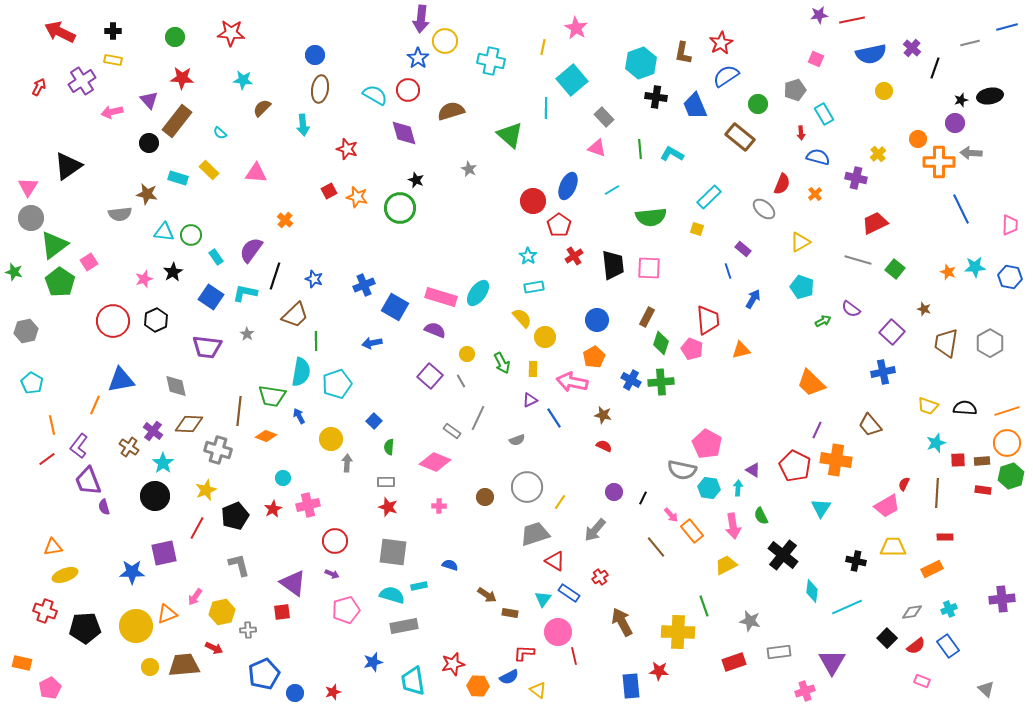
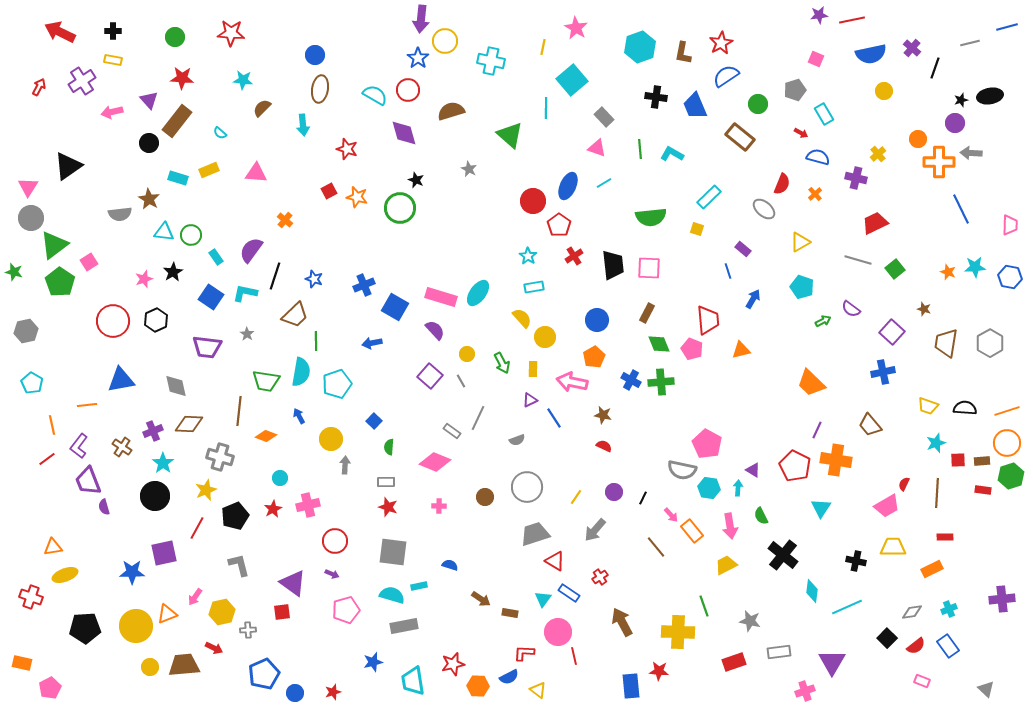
cyan hexagon at (641, 63): moved 1 px left, 16 px up
red arrow at (801, 133): rotated 56 degrees counterclockwise
yellow rectangle at (209, 170): rotated 66 degrees counterclockwise
cyan line at (612, 190): moved 8 px left, 7 px up
brown star at (147, 194): moved 2 px right, 5 px down; rotated 20 degrees clockwise
green square at (895, 269): rotated 12 degrees clockwise
brown rectangle at (647, 317): moved 4 px up
purple semicircle at (435, 330): rotated 25 degrees clockwise
green diamond at (661, 343): moved 2 px left, 1 px down; rotated 40 degrees counterclockwise
green trapezoid at (272, 396): moved 6 px left, 15 px up
orange line at (95, 405): moved 8 px left; rotated 60 degrees clockwise
purple cross at (153, 431): rotated 30 degrees clockwise
brown cross at (129, 447): moved 7 px left
gray cross at (218, 450): moved 2 px right, 7 px down
gray arrow at (347, 463): moved 2 px left, 2 px down
cyan circle at (283, 478): moved 3 px left
yellow line at (560, 502): moved 16 px right, 5 px up
pink arrow at (733, 526): moved 3 px left
brown arrow at (487, 595): moved 6 px left, 4 px down
red cross at (45, 611): moved 14 px left, 14 px up
